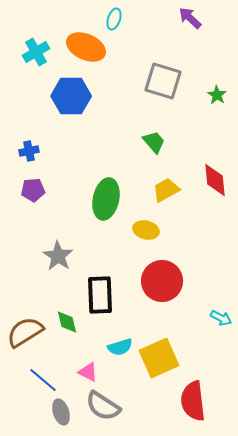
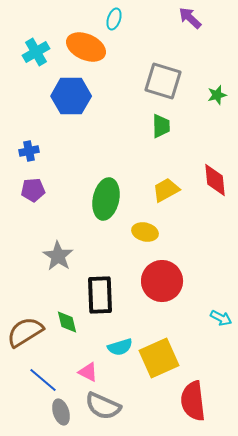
green star: rotated 24 degrees clockwise
green trapezoid: moved 7 px right, 16 px up; rotated 40 degrees clockwise
yellow ellipse: moved 1 px left, 2 px down
gray semicircle: rotated 9 degrees counterclockwise
